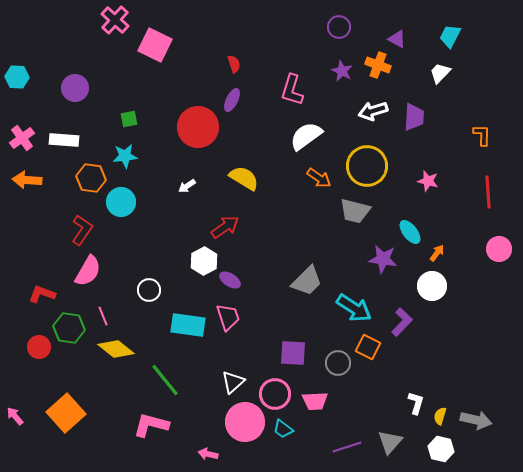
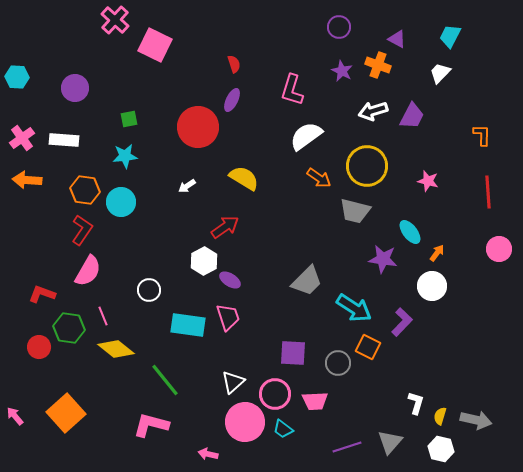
purple trapezoid at (414, 117): moved 2 px left, 1 px up; rotated 24 degrees clockwise
orange hexagon at (91, 178): moved 6 px left, 12 px down
